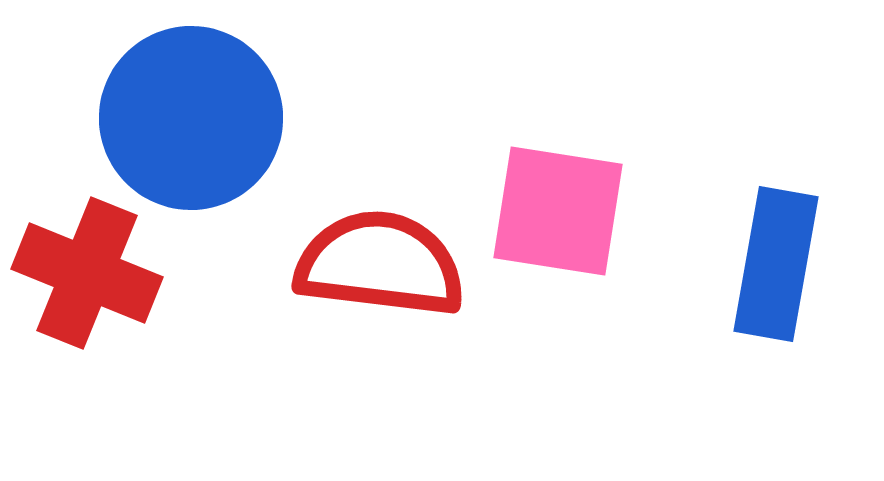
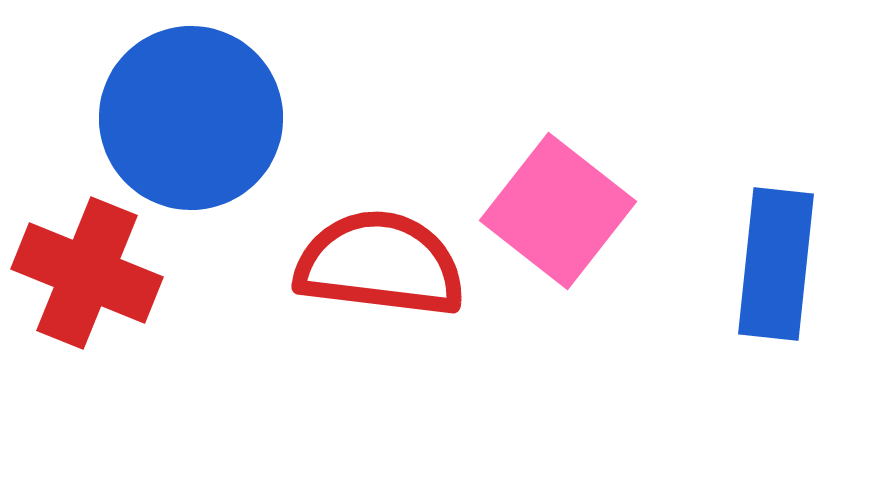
pink square: rotated 29 degrees clockwise
blue rectangle: rotated 4 degrees counterclockwise
